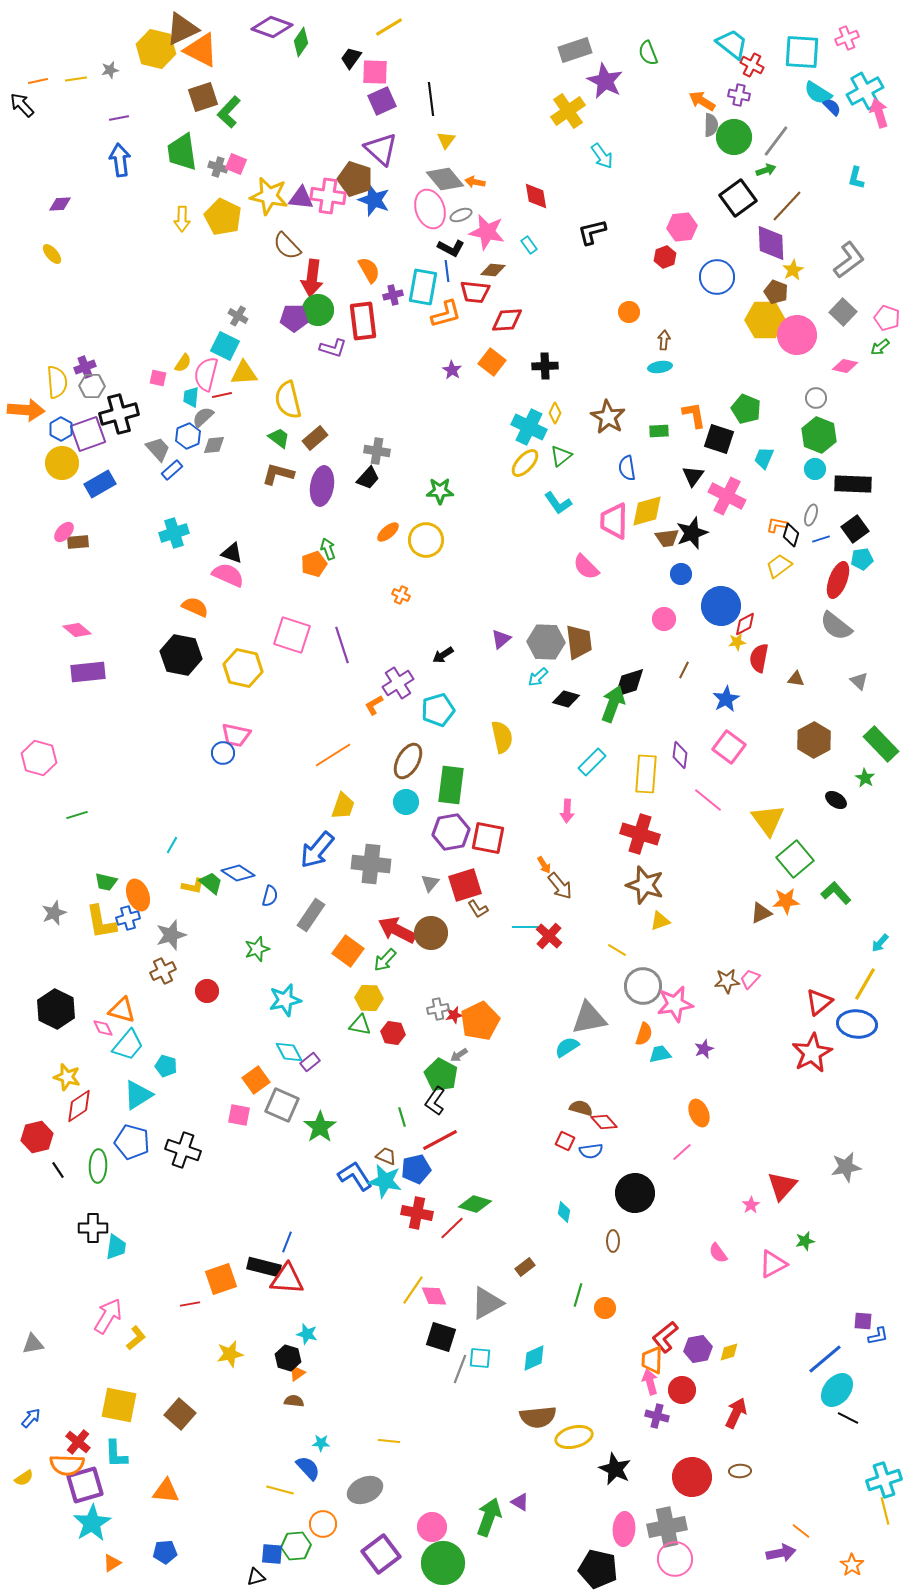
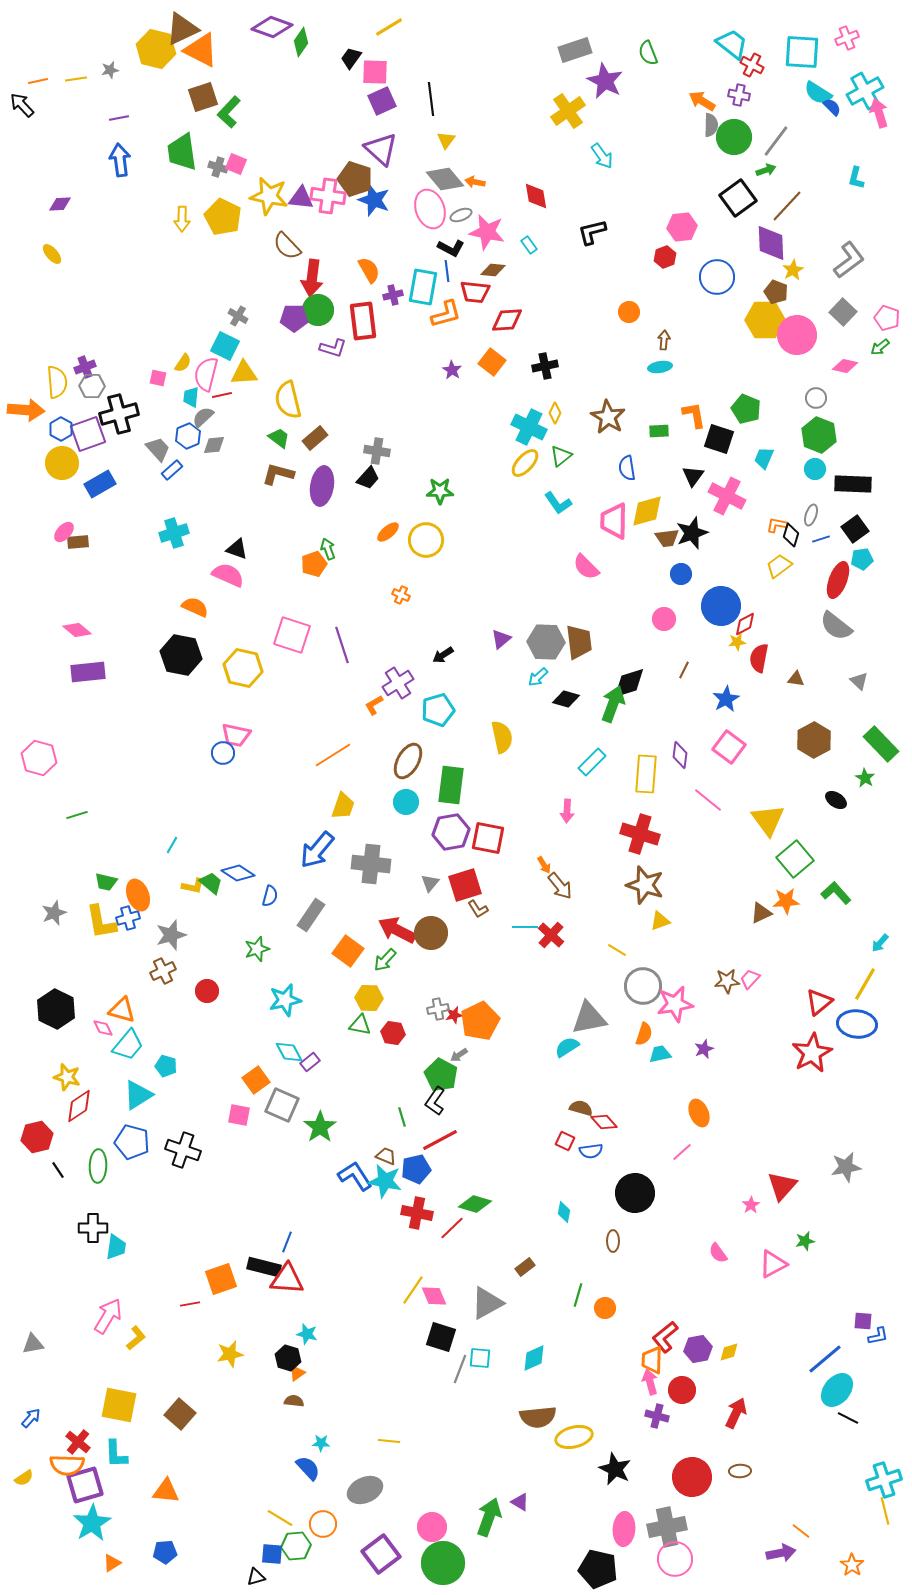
black cross at (545, 366): rotated 10 degrees counterclockwise
black triangle at (232, 553): moved 5 px right, 4 px up
red cross at (549, 936): moved 2 px right, 1 px up
yellow line at (280, 1490): moved 28 px down; rotated 16 degrees clockwise
